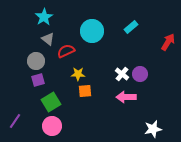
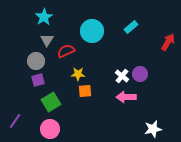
gray triangle: moved 1 px left, 1 px down; rotated 24 degrees clockwise
white cross: moved 2 px down
pink circle: moved 2 px left, 3 px down
